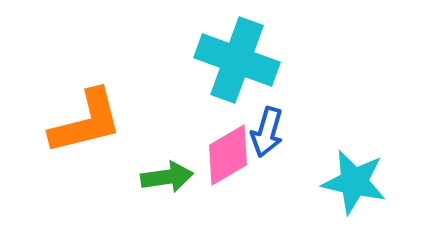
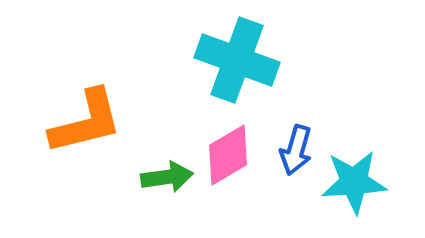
blue arrow: moved 29 px right, 18 px down
cyan star: rotated 16 degrees counterclockwise
